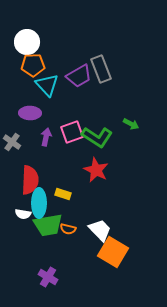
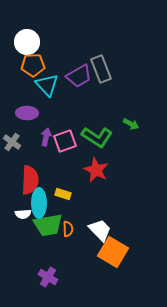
purple ellipse: moved 3 px left
pink square: moved 7 px left, 9 px down
white semicircle: rotated 14 degrees counterclockwise
orange semicircle: rotated 105 degrees counterclockwise
